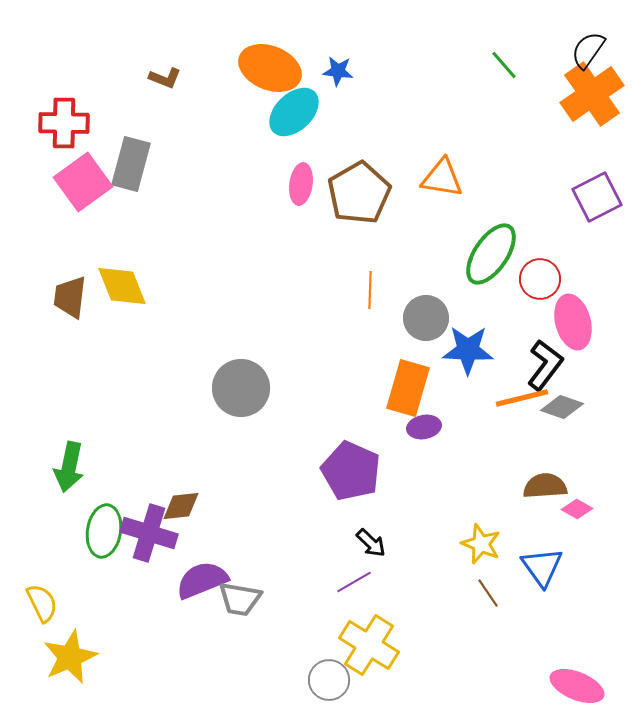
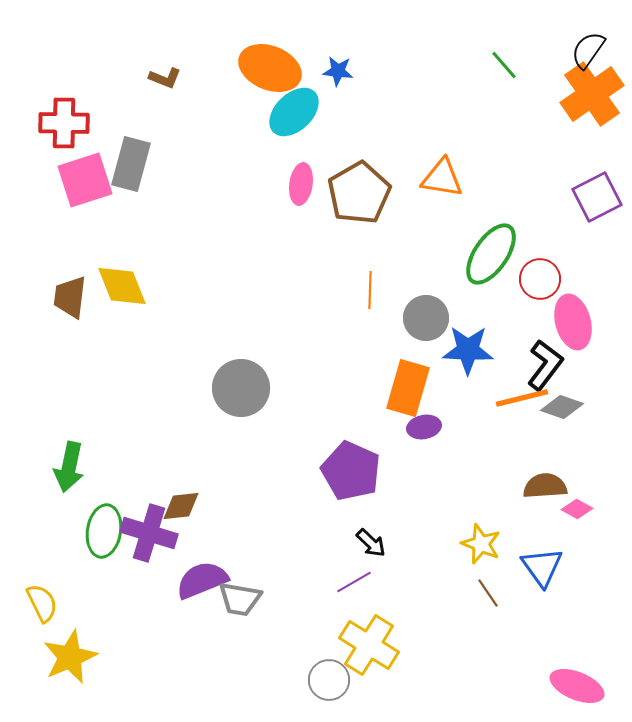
pink square at (83, 182): moved 2 px right, 2 px up; rotated 18 degrees clockwise
